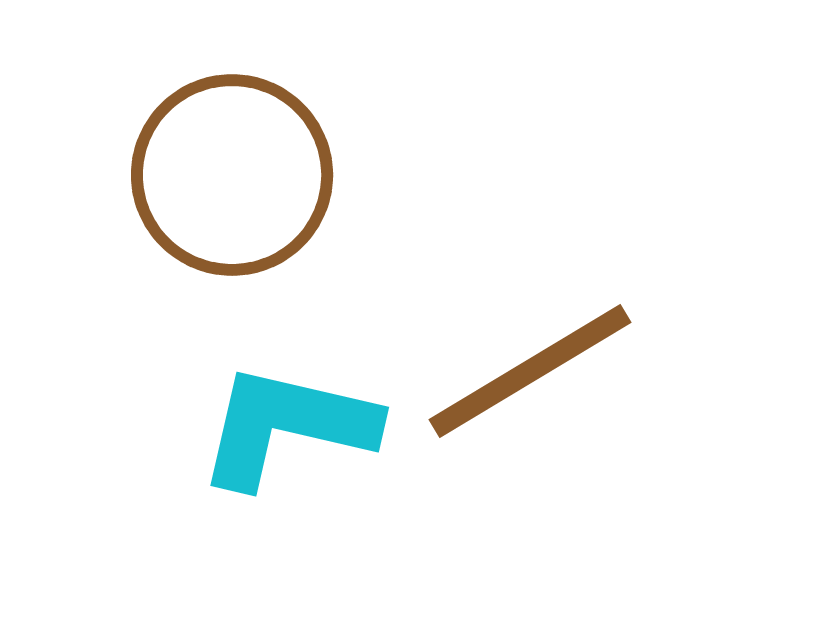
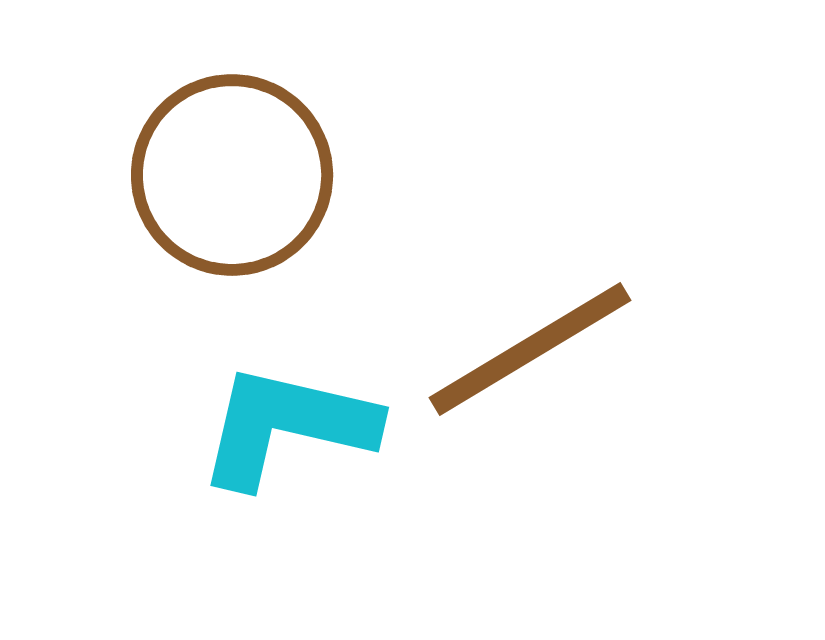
brown line: moved 22 px up
